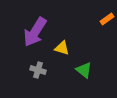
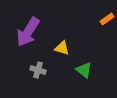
purple arrow: moved 7 px left
